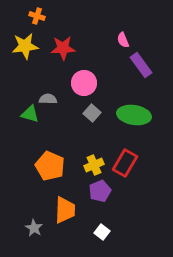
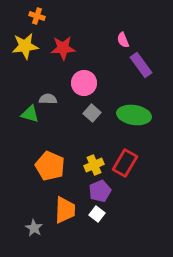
white square: moved 5 px left, 18 px up
